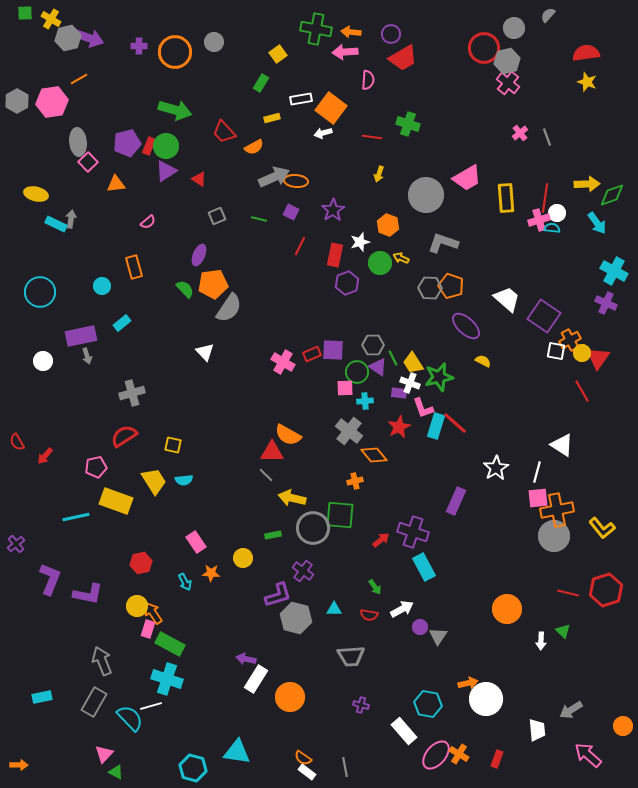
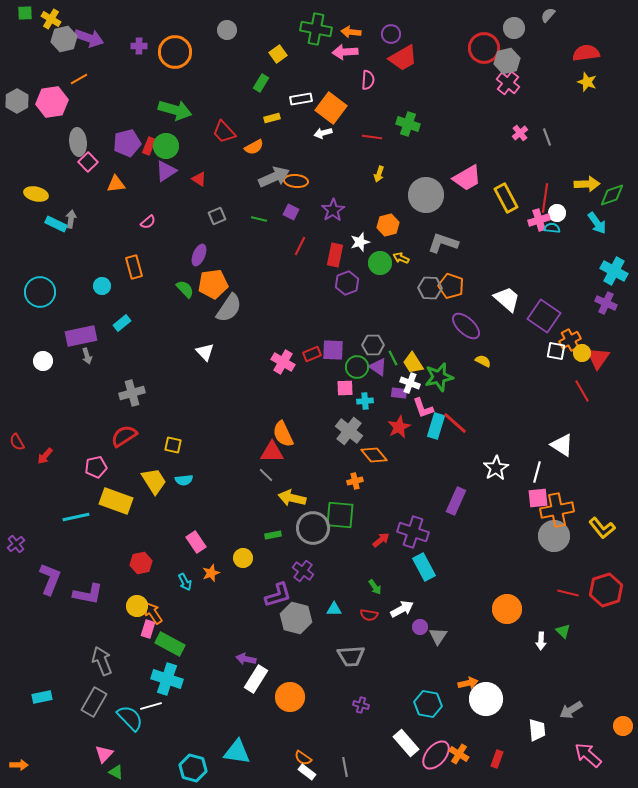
gray hexagon at (68, 38): moved 4 px left, 1 px down
gray circle at (214, 42): moved 13 px right, 12 px up
yellow rectangle at (506, 198): rotated 24 degrees counterclockwise
orange hexagon at (388, 225): rotated 25 degrees clockwise
green circle at (357, 372): moved 5 px up
orange semicircle at (288, 435): moved 5 px left, 1 px up; rotated 36 degrees clockwise
orange star at (211, 573): rotated 24 degrees counterclockwise
white rectangle at (404, 731): moved 2 px right, 12 px down
